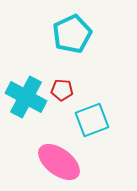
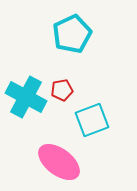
red pentagon: rotated 15 degrees counterclockwise
